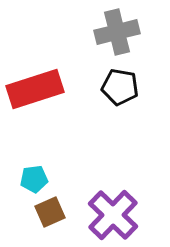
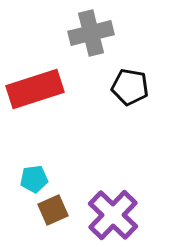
gray cross: moved 26 px left, 1 px down
black pentagon: moved 10 px right
brown square: moved 3 px right, 2 px up
